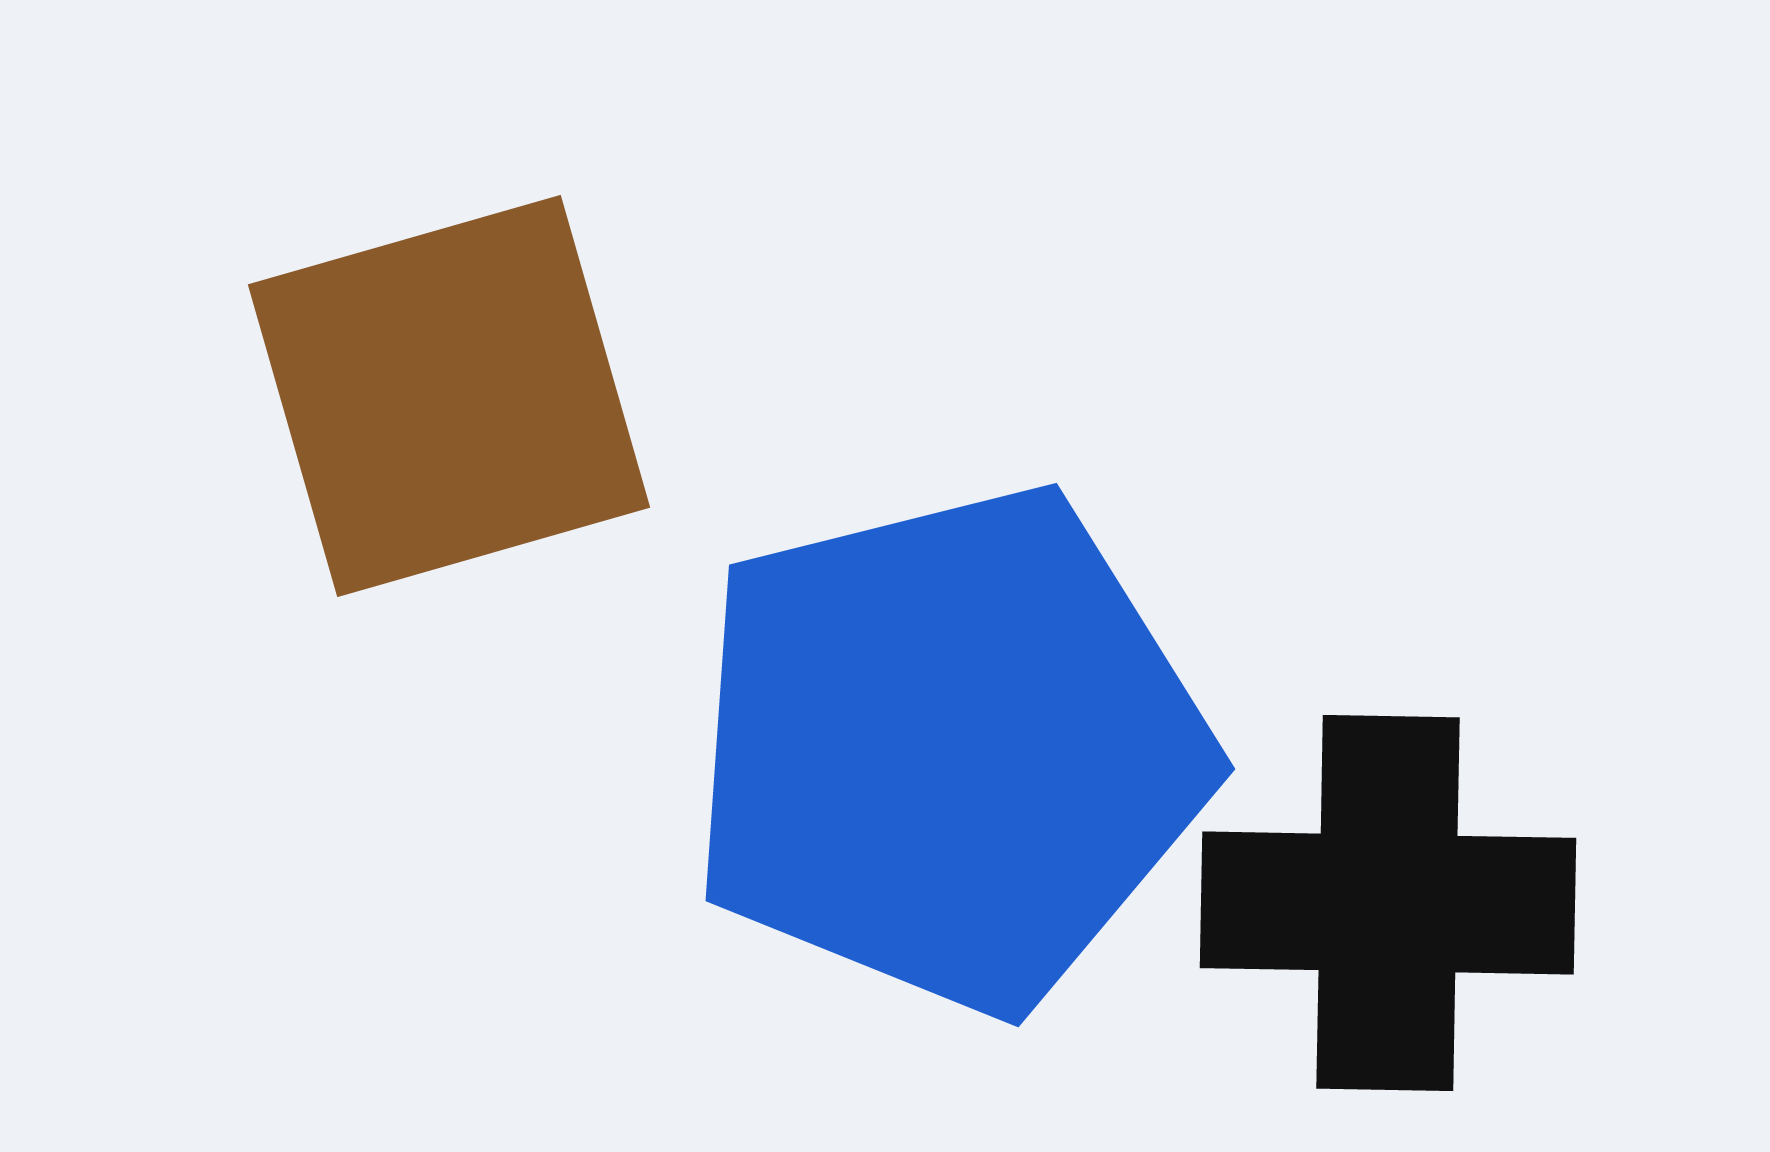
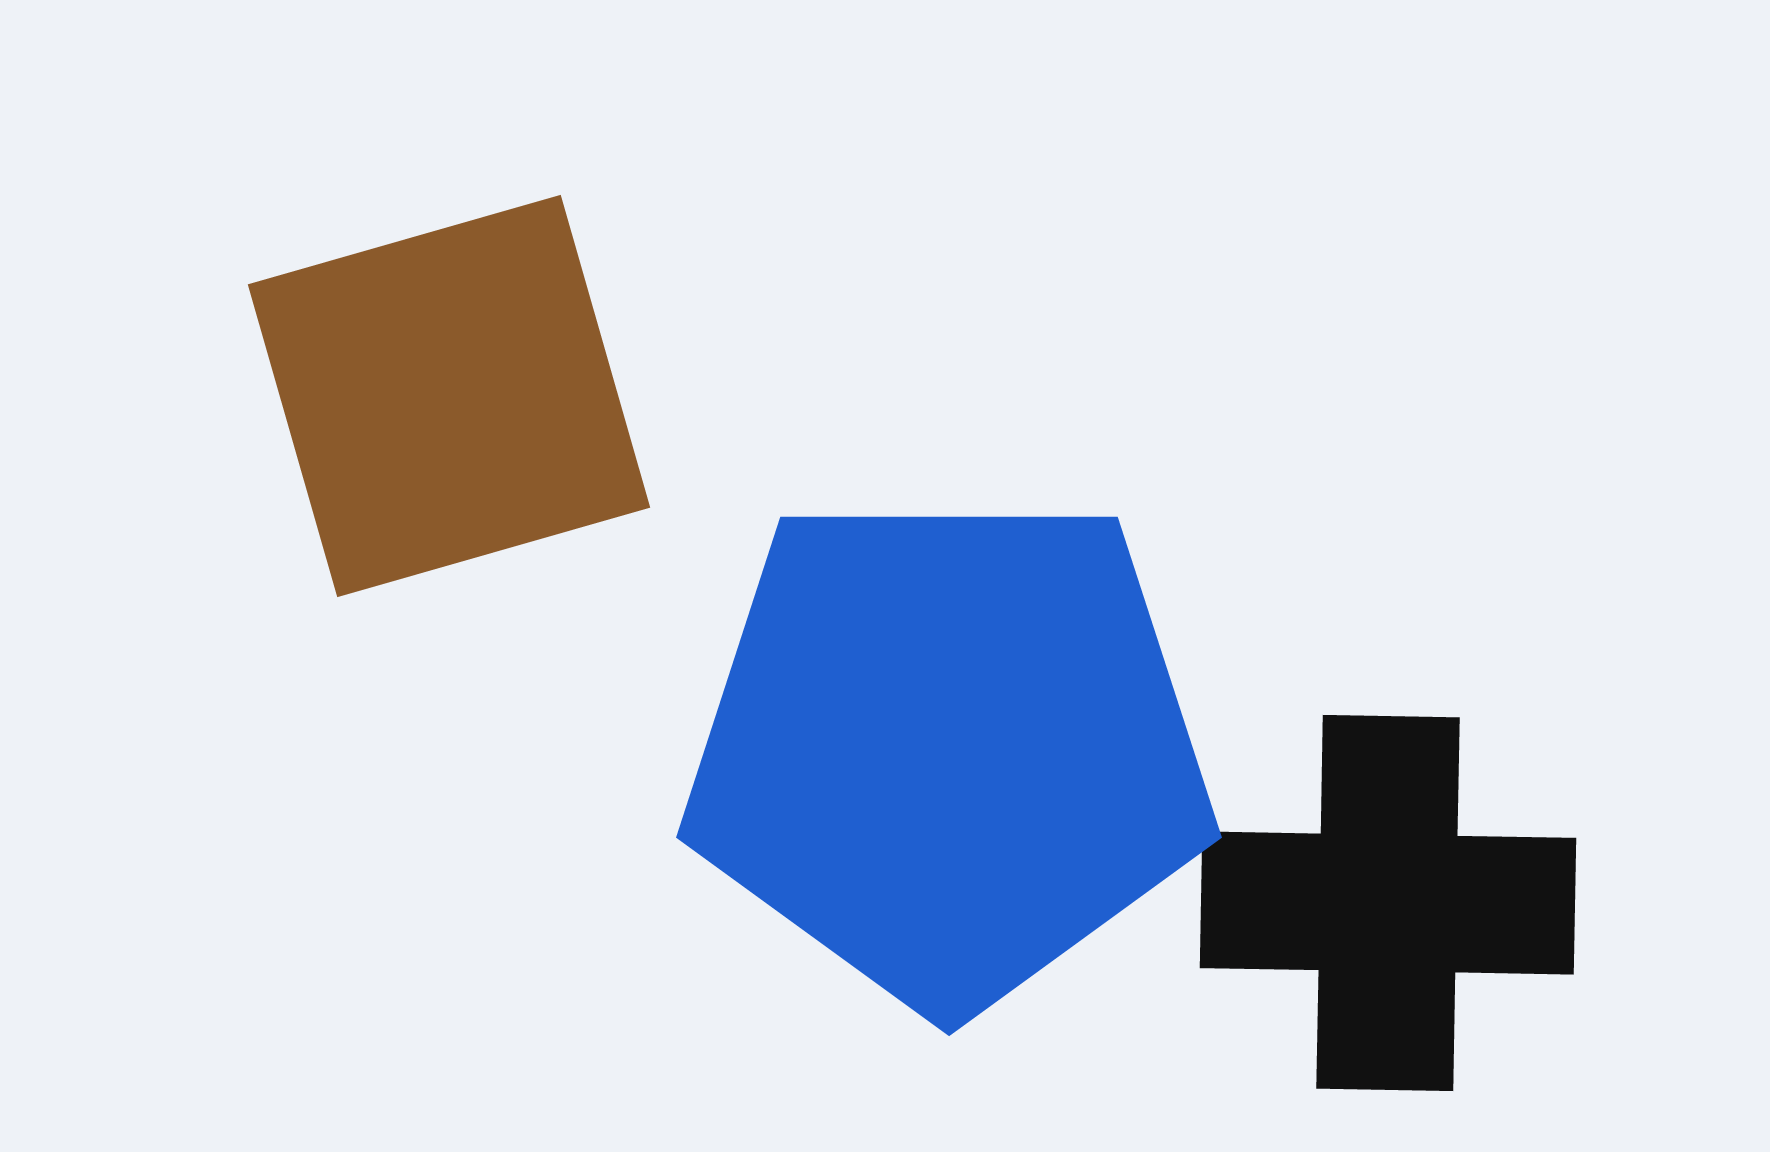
blue pentagon: rotated 14 degrees clockwise
